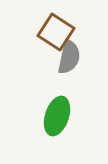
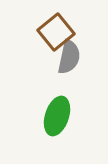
brown square: rotated 18 degrees clockwise
